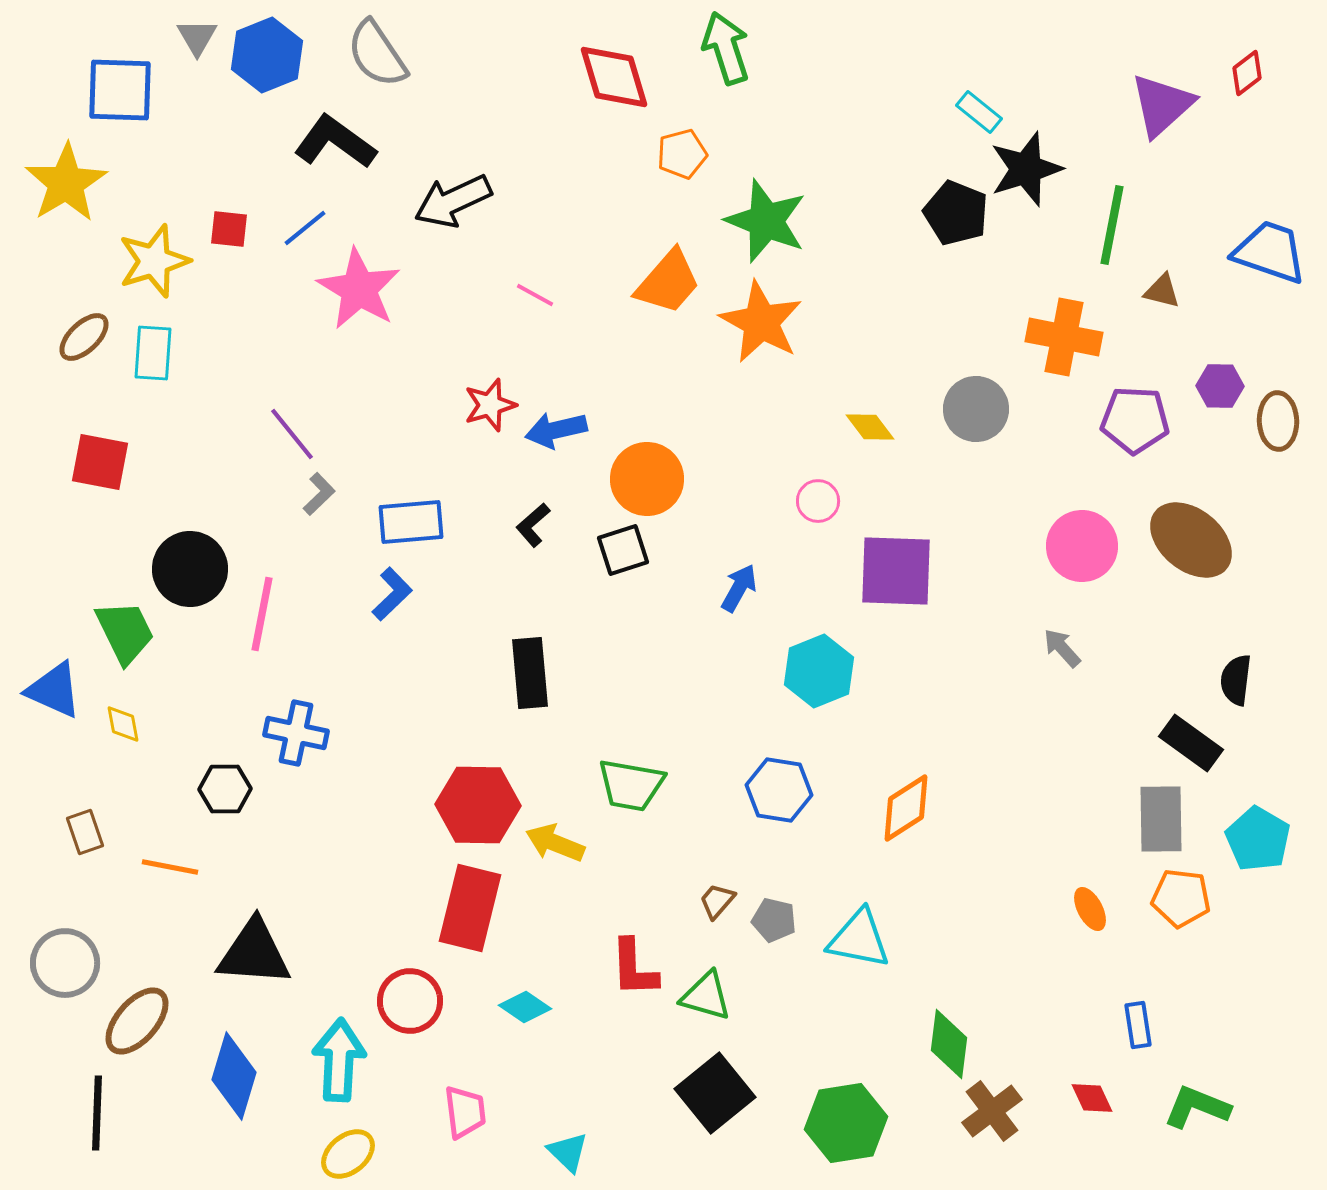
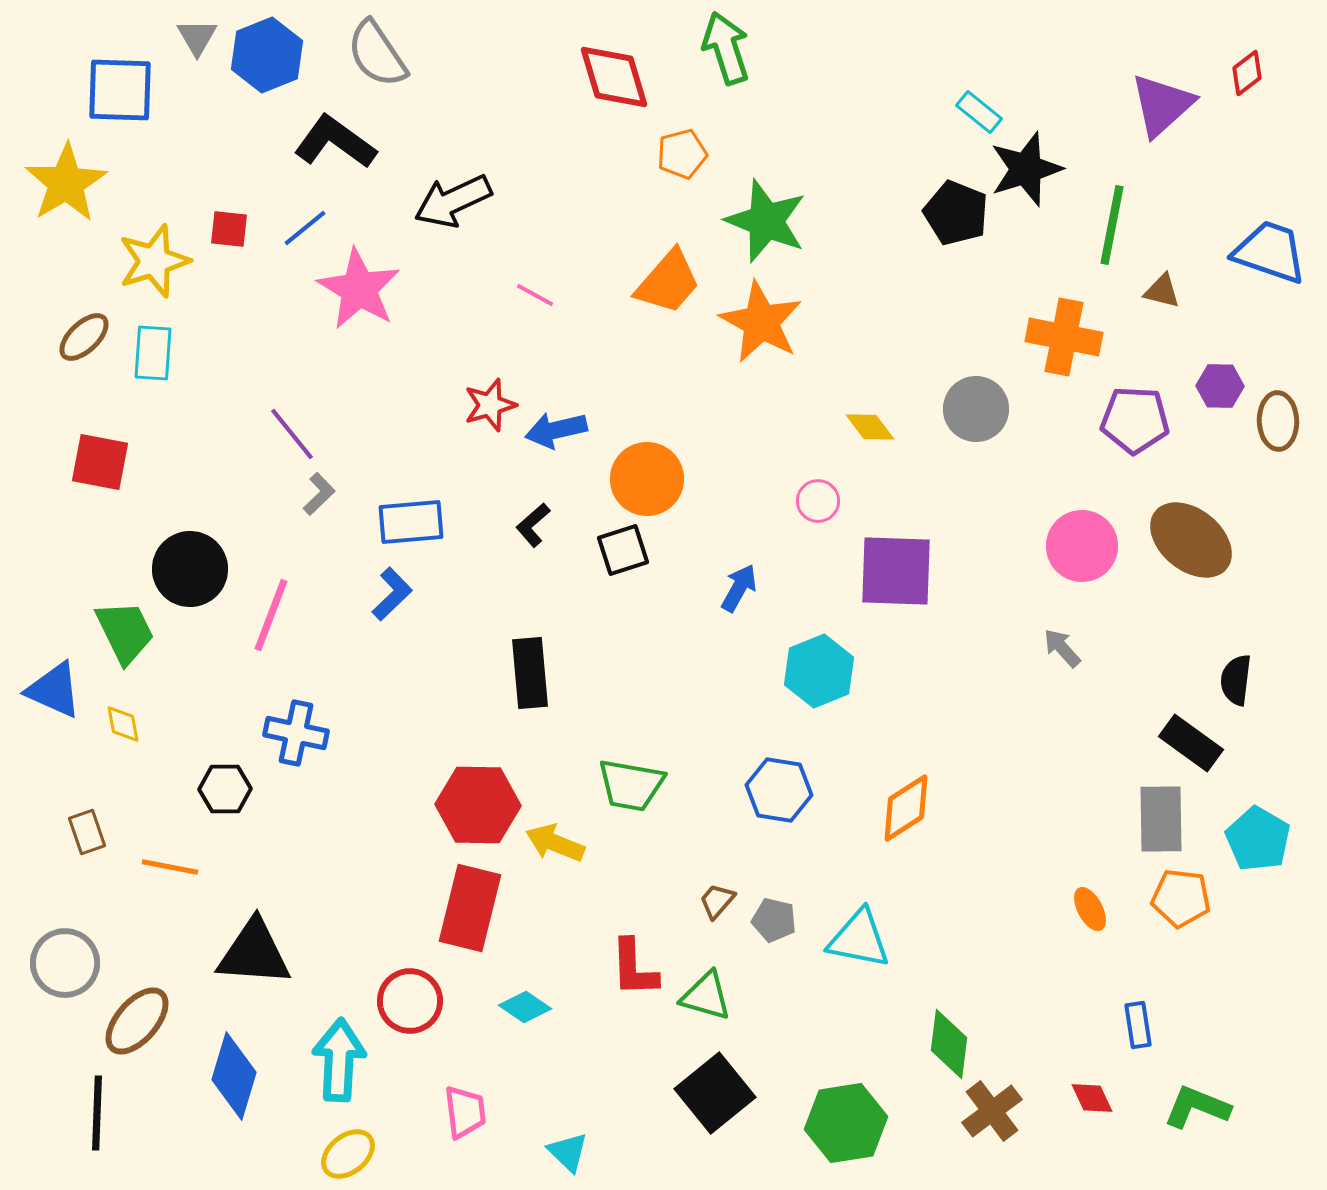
pink line at (262, 614): moved 9 px right, 1 px down; rotated 10 degrees clockwise
brown rectangle at (85, 832): moved 2 px right
